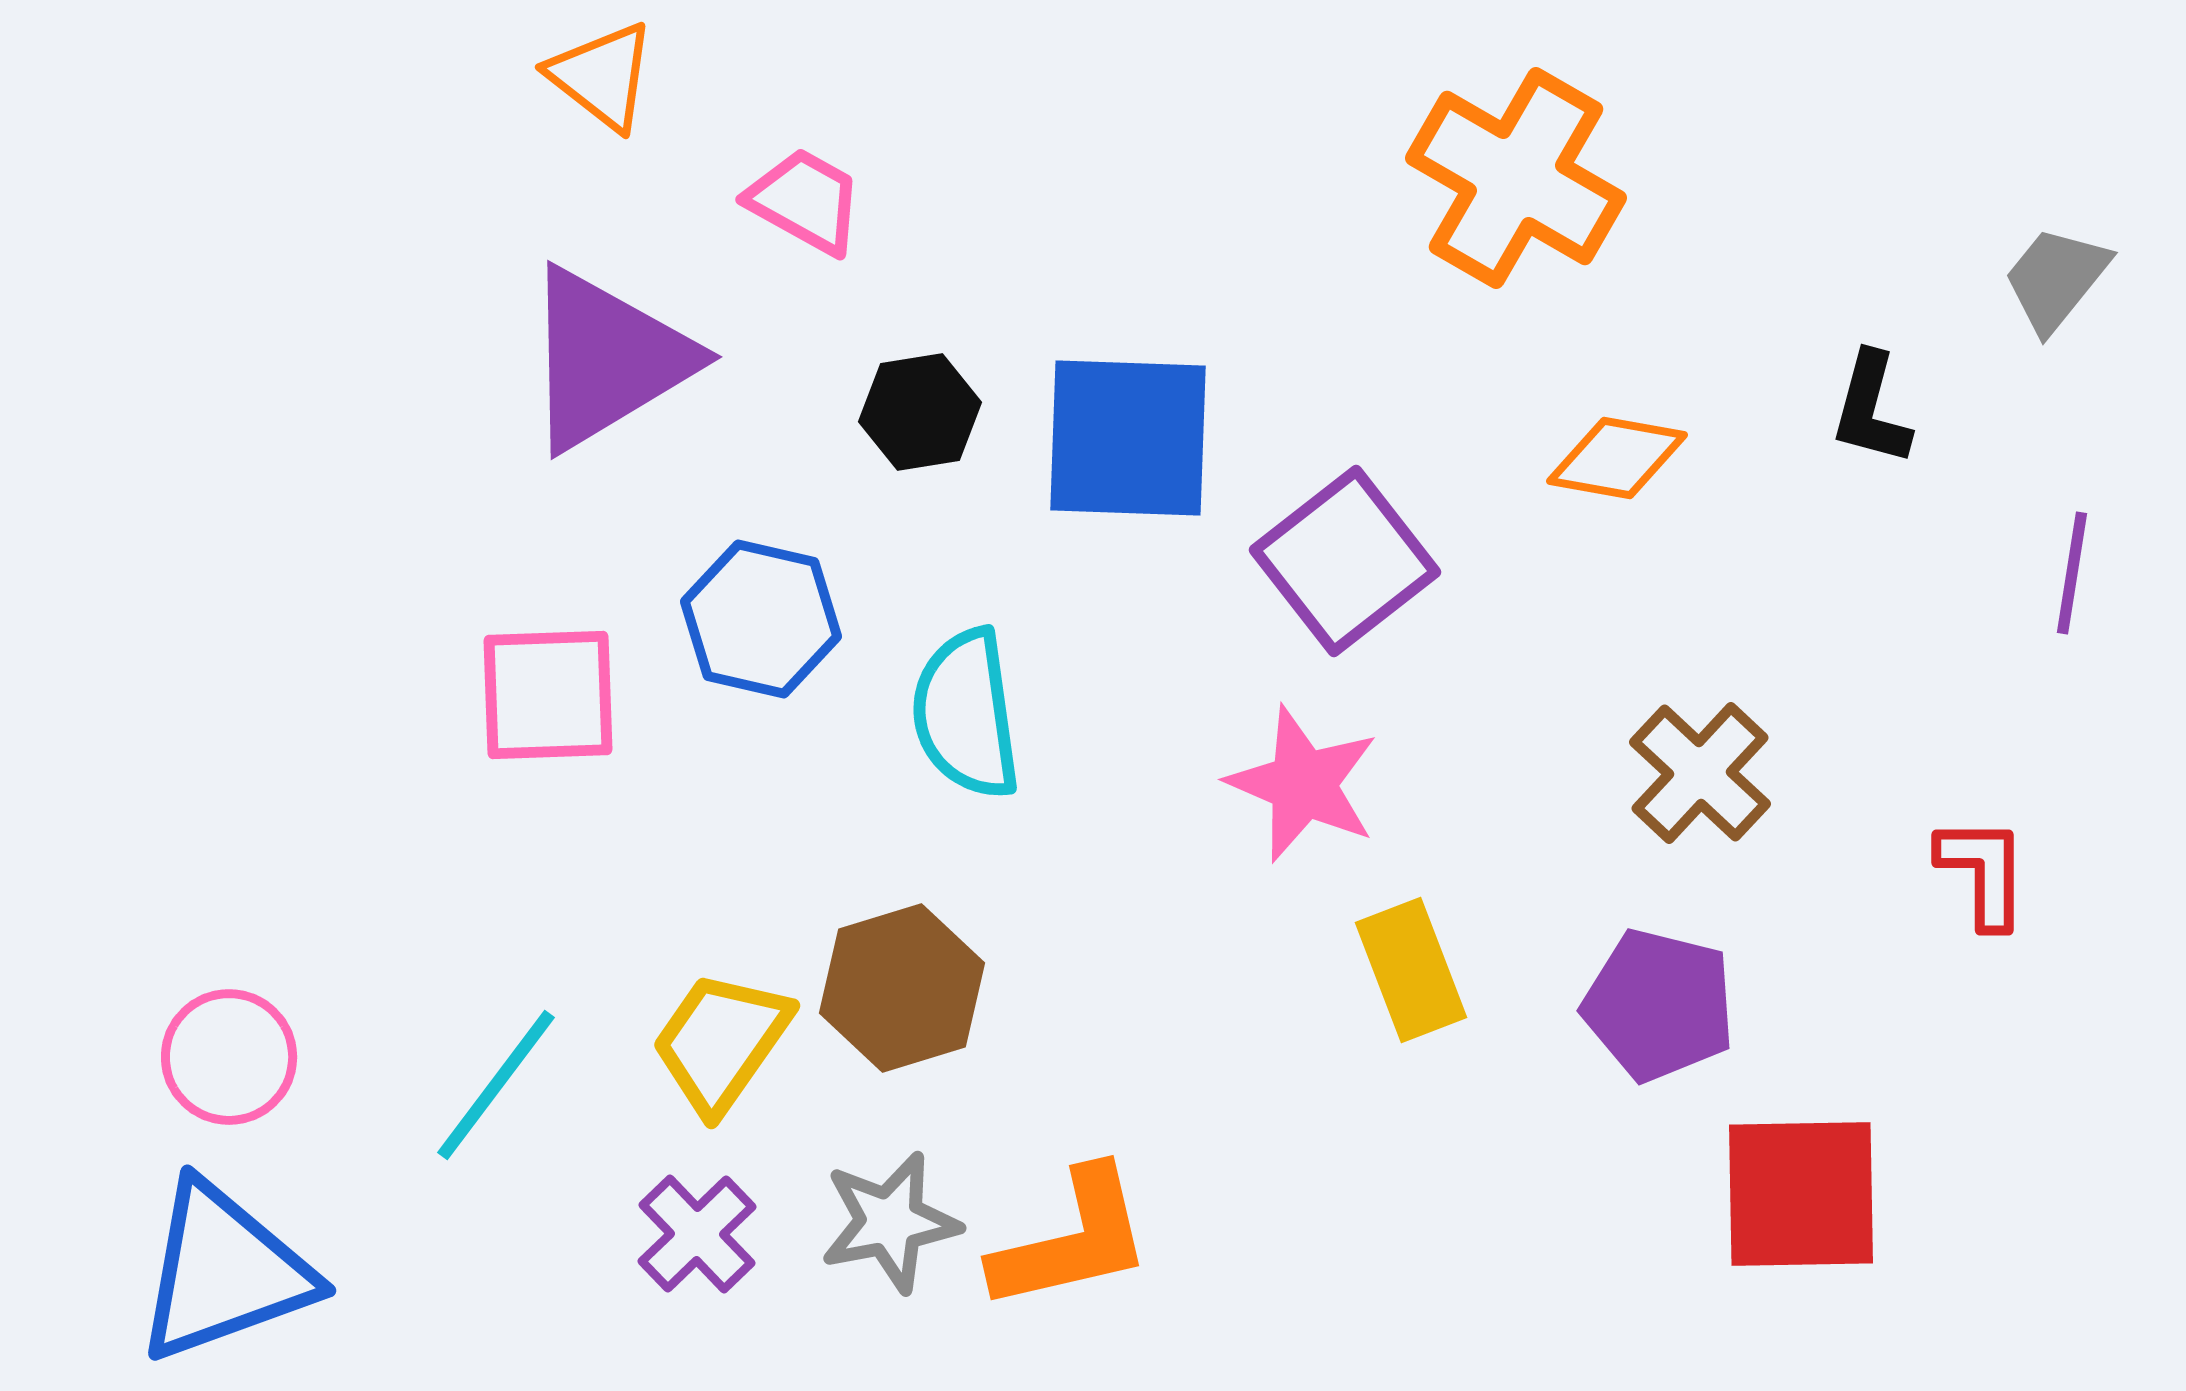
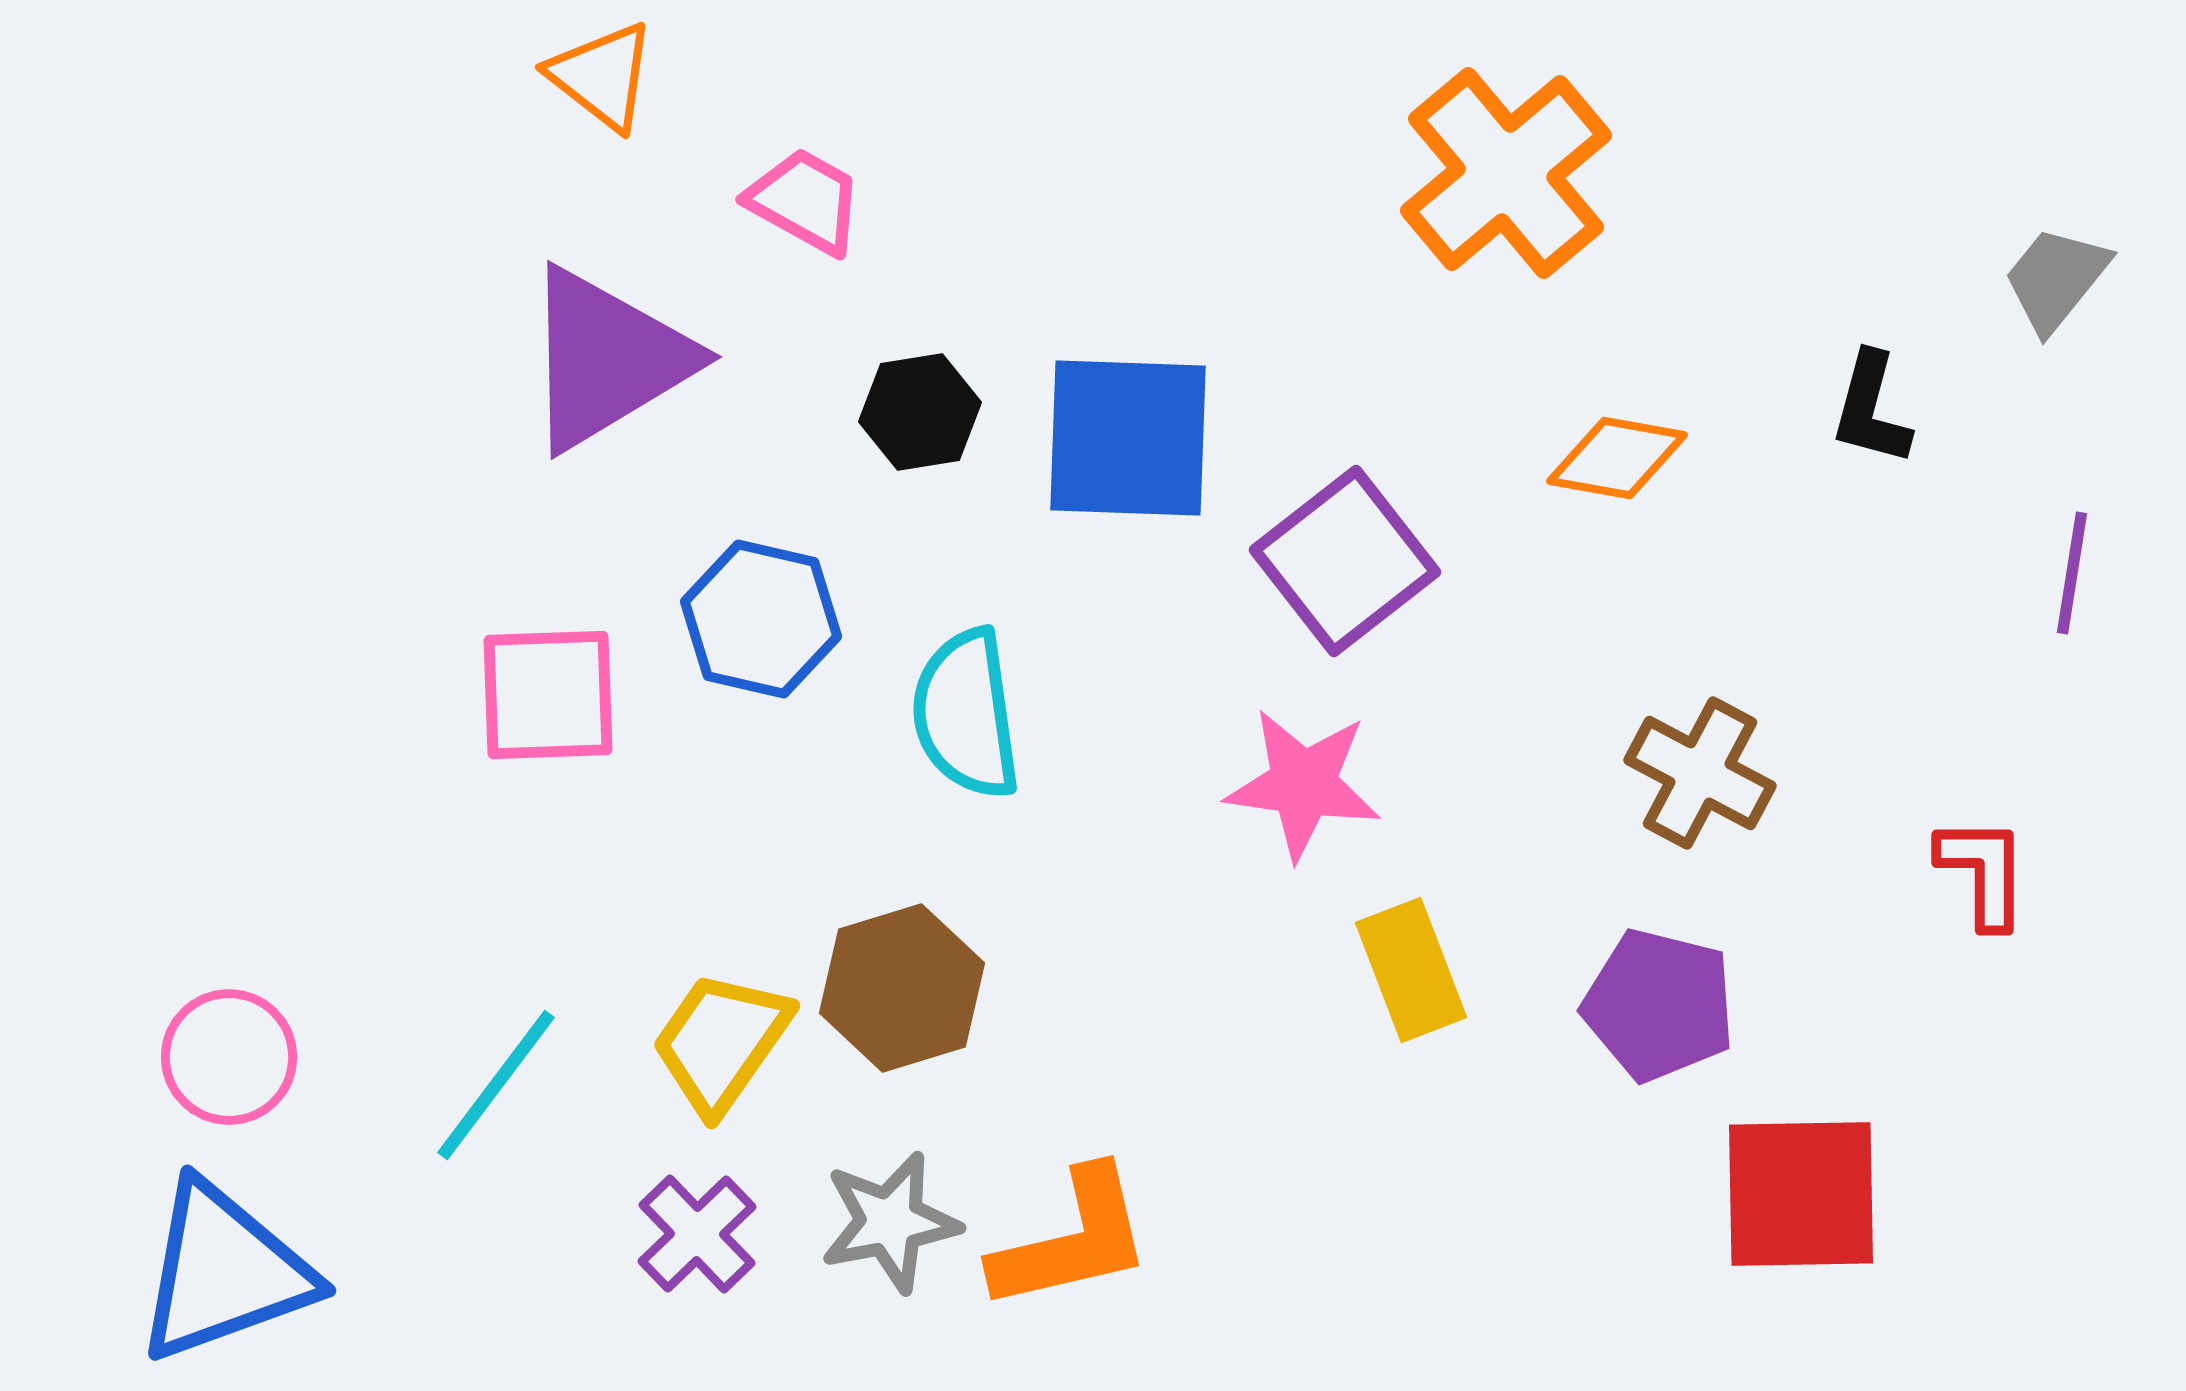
orange cross: moved 10 px left, 5 px up; rotated 20 degrees clockwise
brown cross: rotated 15 degrees counterclockwise
pink star: rotated 15 degrees counterclockwise
